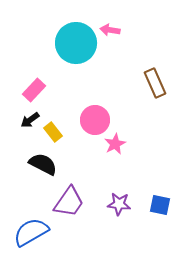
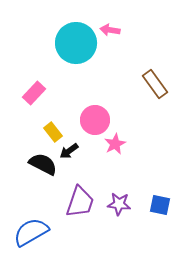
brown rectangle: moved 1 px down; rotated 12 degrees counterclockwise
pink rectangle: moved 3 px down
black arrow: moved 39 px right, 31 px down
purple trapezoid: moved 11 px right; rotated 16 degrees counterclockwise
